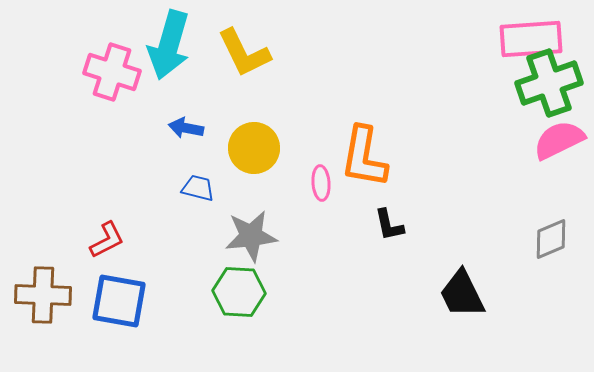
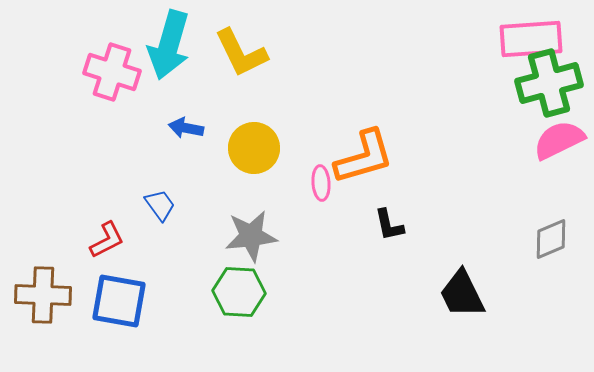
yellow L-shape: moved 3 px left
green cross: rotated 4 degrees clockwise
orange L-shape: rotated 116 degrees counterclockwise
blue trapezoid: moved 38 px left, 17 px down; rotated 40 degrees clockwise
